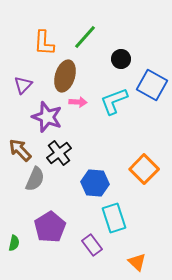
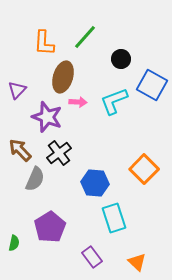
brown ellipse: moved 2 px left, 1 px down
purple triangle: moved 6 px left, 5 px down
purple rectangle: moved 12 px down
